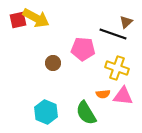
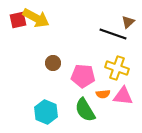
brown triangle: moved 2 px right
pink pentagon: moved 27 px down
green semicircle: moved 1 px left, 3 px up
